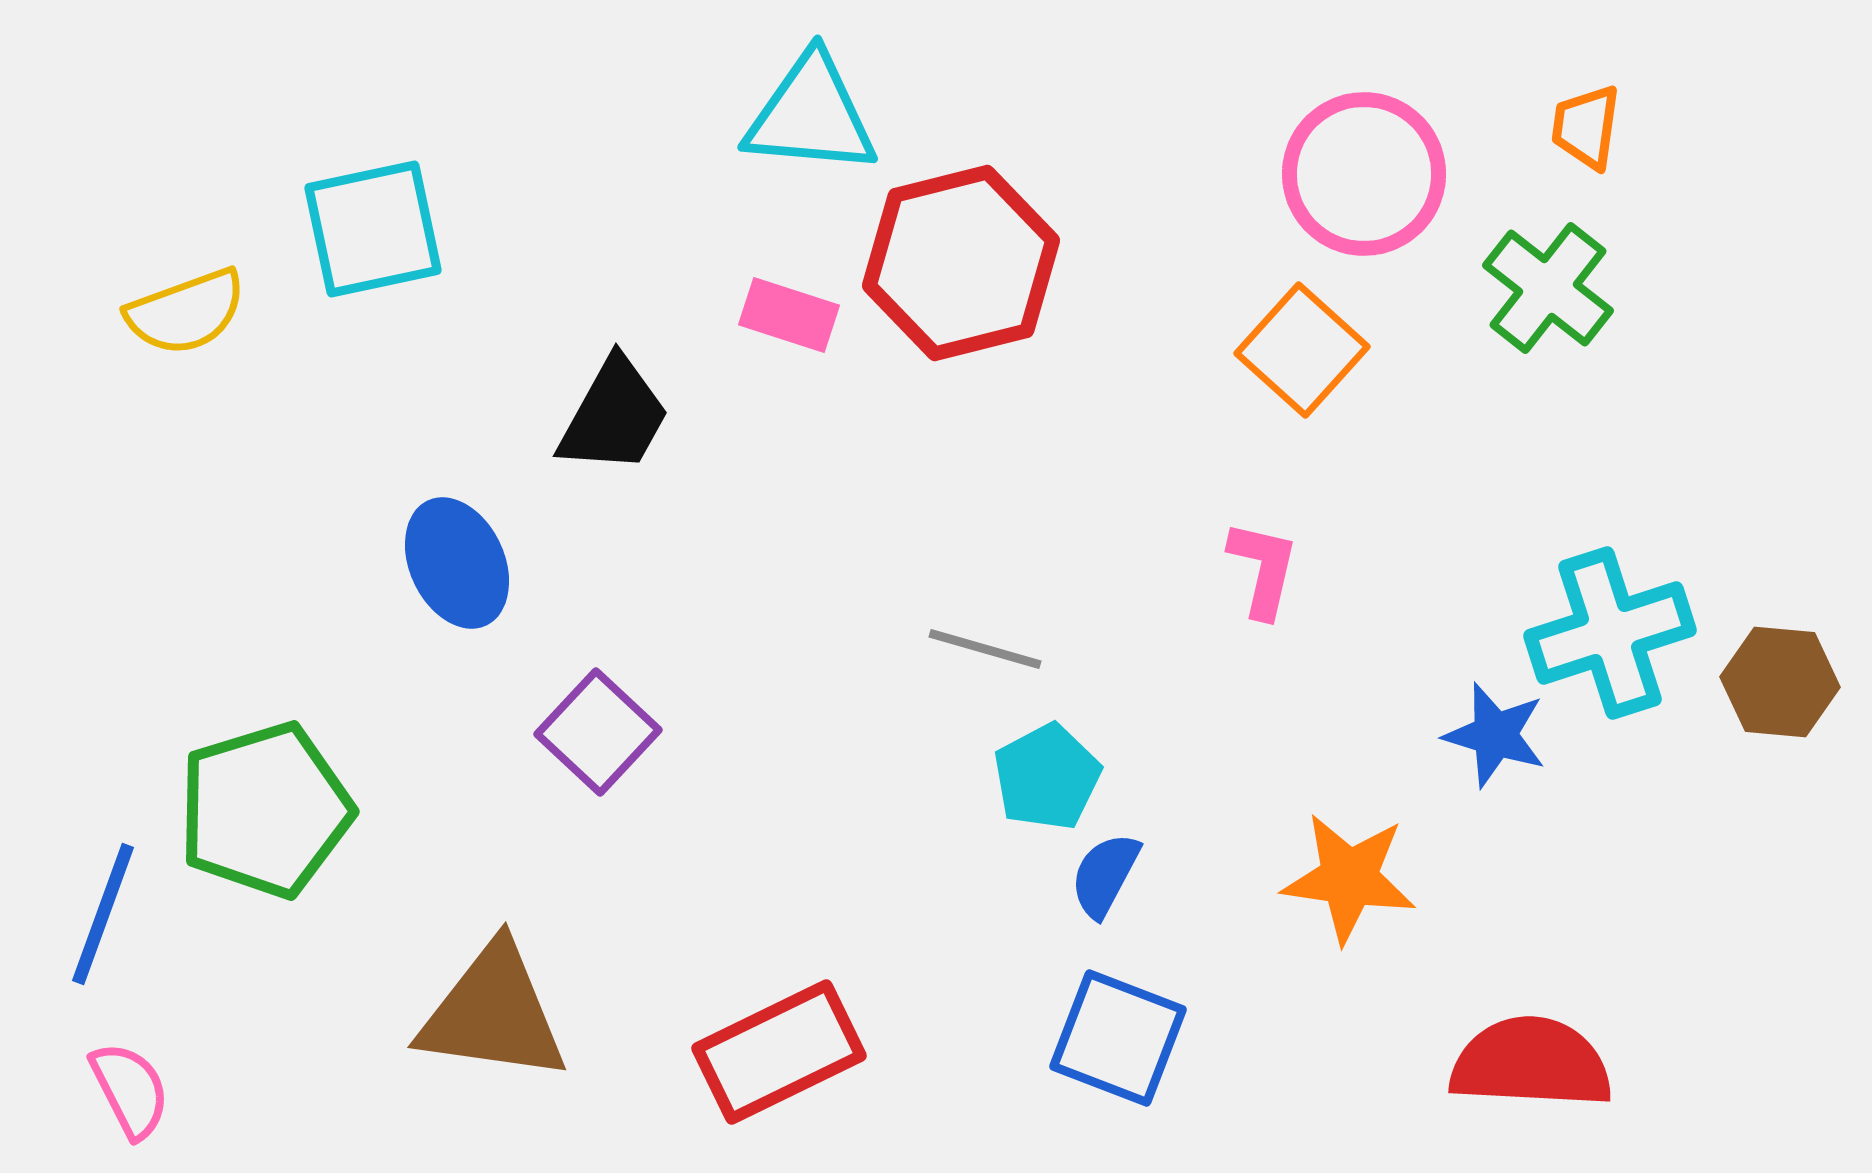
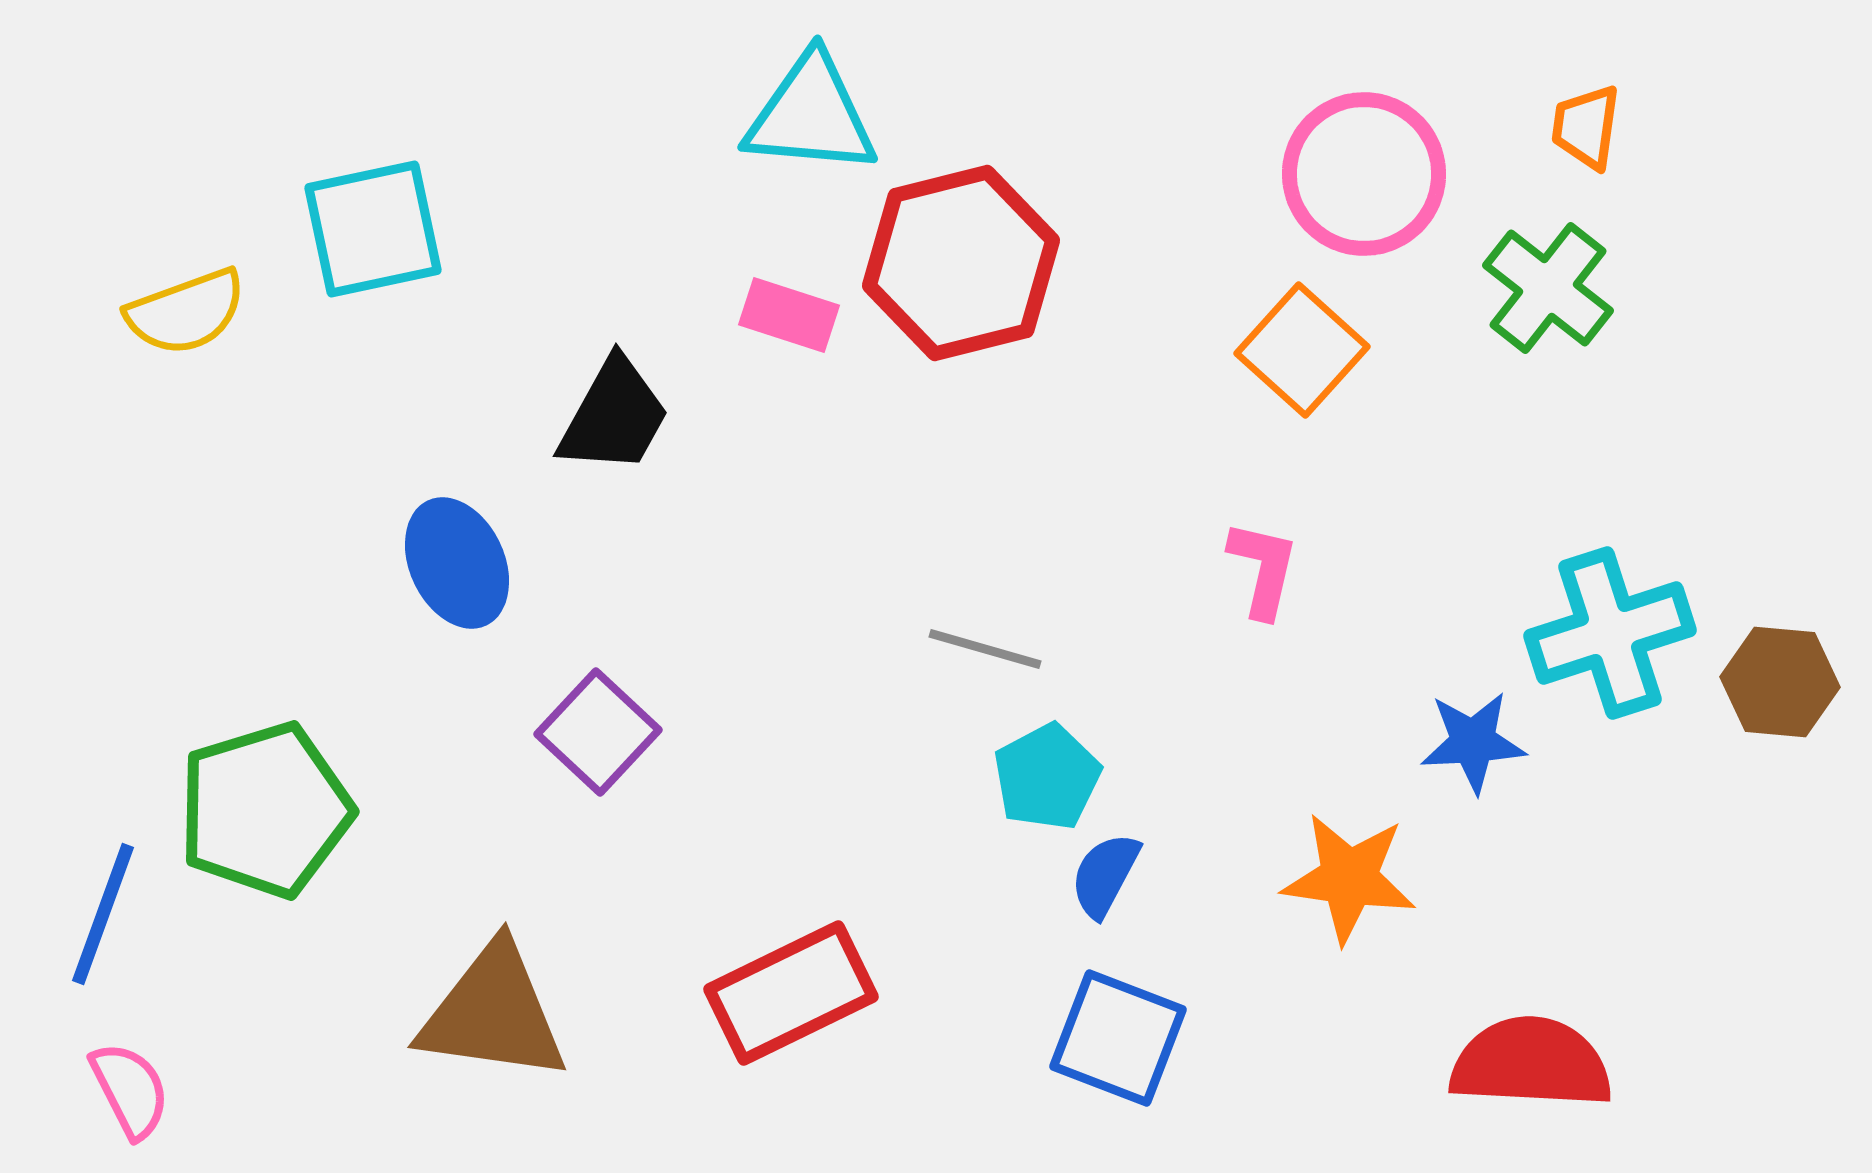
blue star: moved 22 px left, 7 px down; rotated 20 degrees counterclockwise
red rectangle: moved 12 px right, 59 px up
